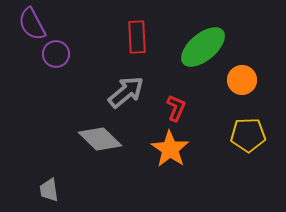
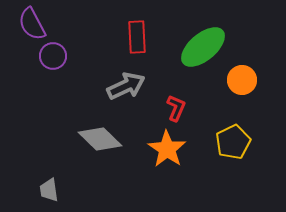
purple circle: moved 3 px left, 2 px down
gray arrow: moved 6 px up; rotated 15 degrees clockwise
yellow pentagon: moved 15 px left, 7 px down; rotated 24 degrees counterclockwise
orange star: moved 3 px left
